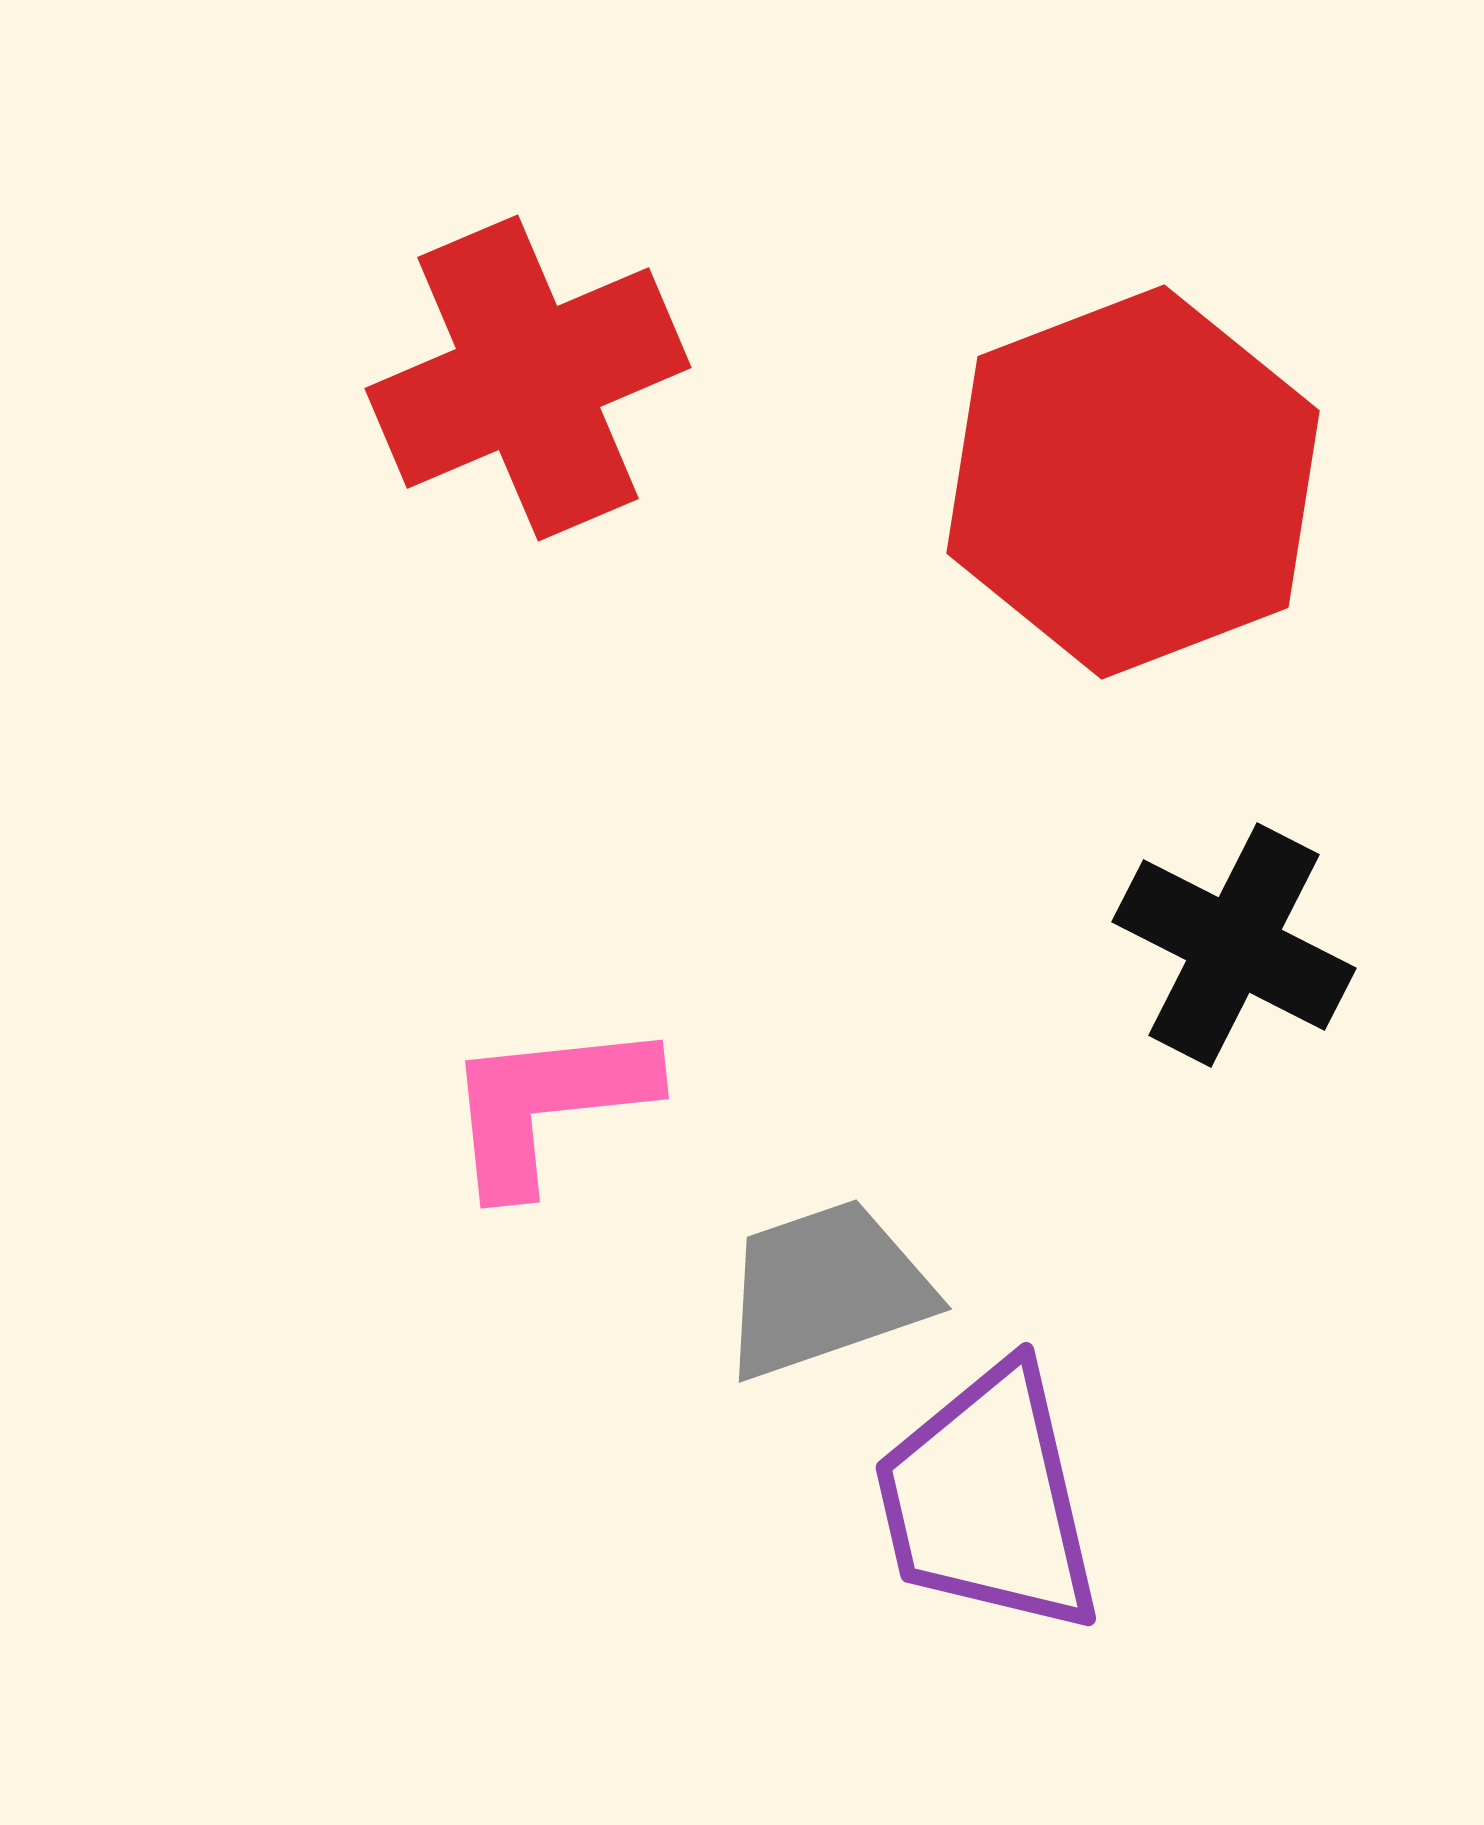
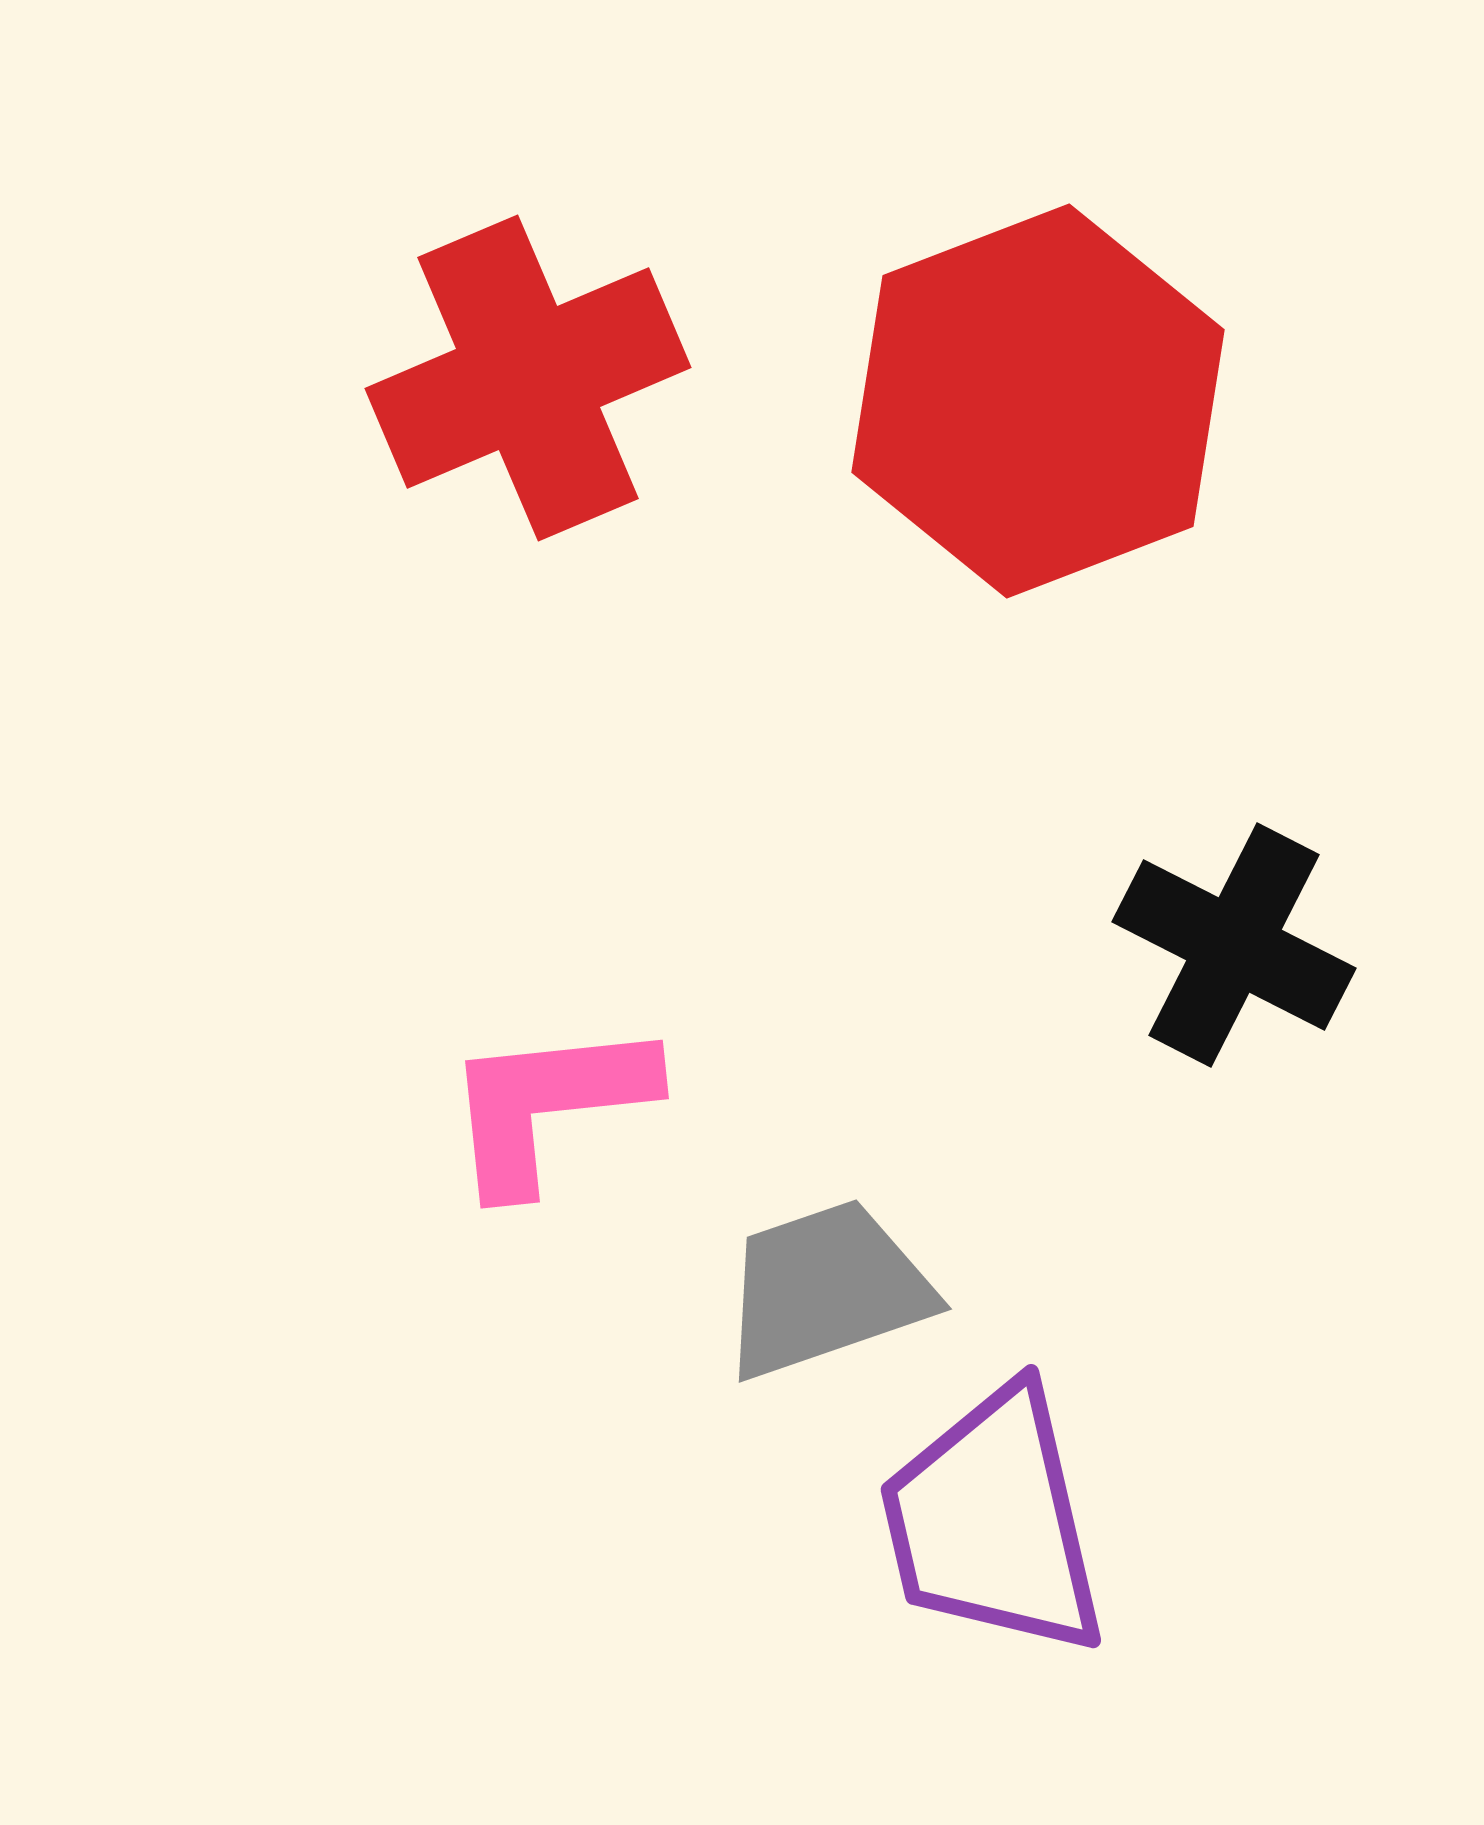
red hexagon: moved 95 px left, 81 px up
purple trapezoid: moved 5 px right, 22 px down
